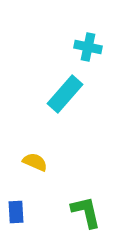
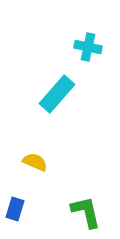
cyan rectangle: moved 8 px left
blue rectangle: moved 1 px left, 3 px up; rotated 20 degrees clockwise
